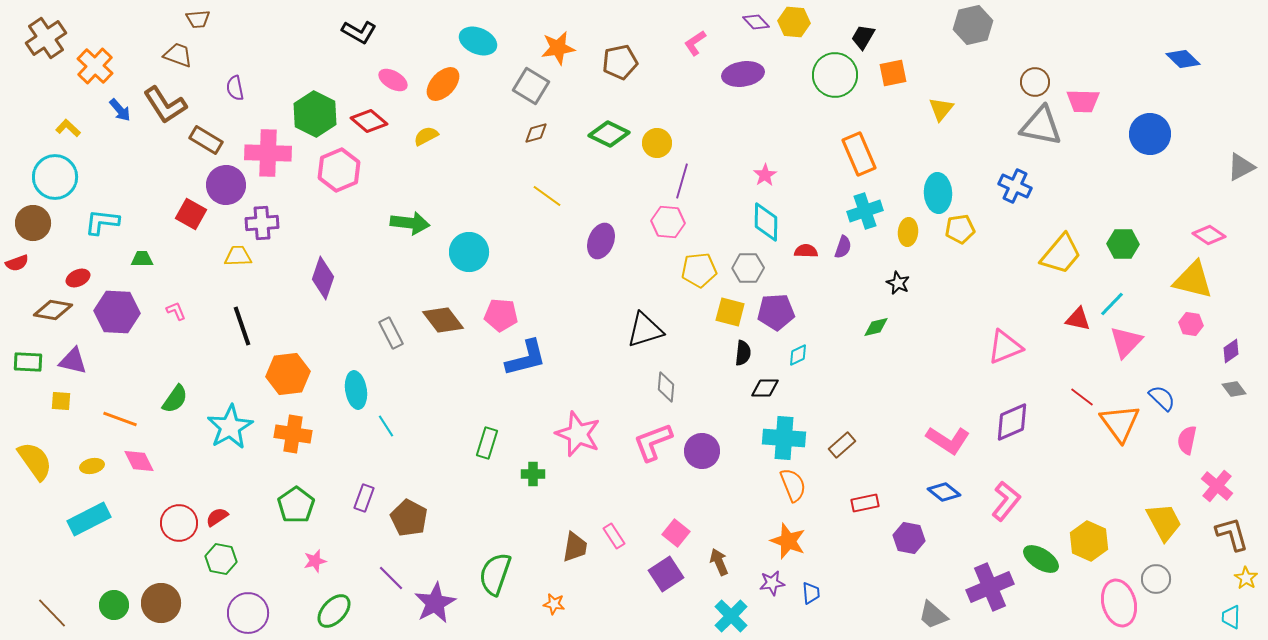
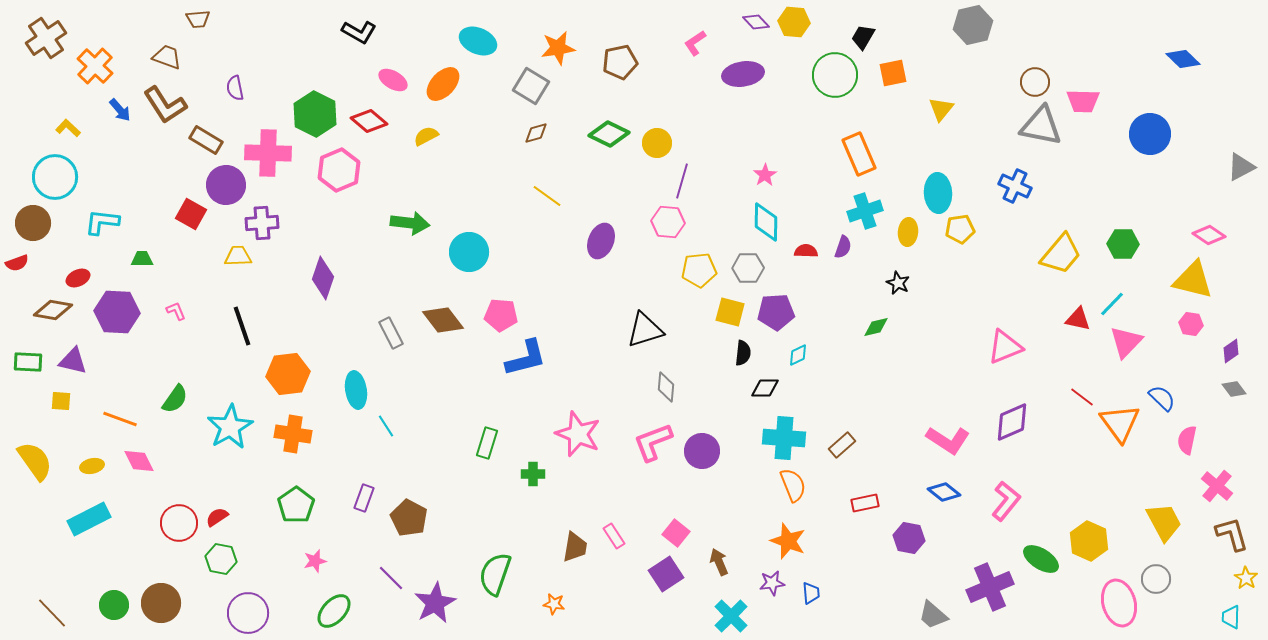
brown trapezoid at (178, 55): moved 11 px left, 2 px down
